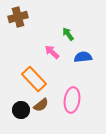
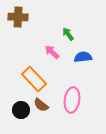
brown cross: rotated 18 degrees clockwise
brown semicircle: rotated 77 degrees clockwise
